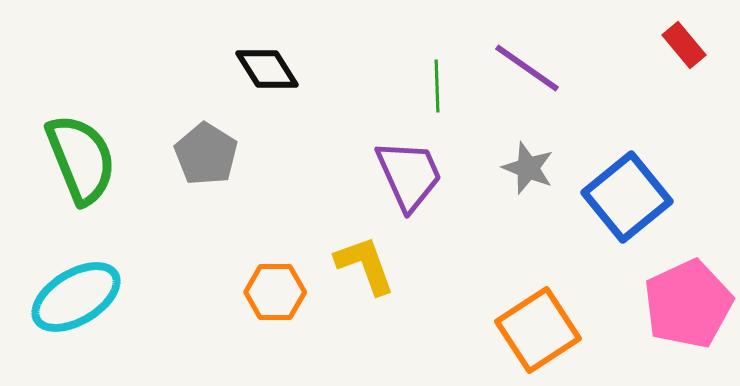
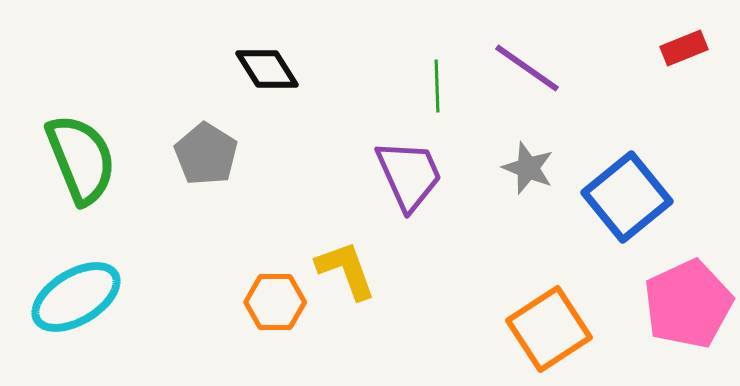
red rectangle: moved 3 px down; rotated 72 degrees counterclockwise
yellow L-shape: moved 19 px left, 5 px down
orange hexagon: moved 10 px down
orange square: moved 11 px right, 1 px up
